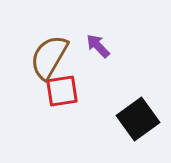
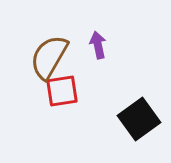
purple arrow: moved 1 px up; rotated 32 degrees clockwise
black square: moved 1 px right
